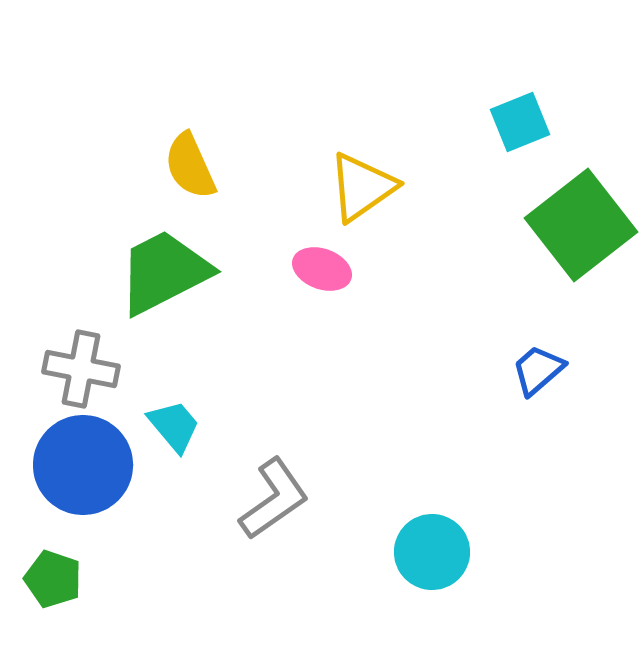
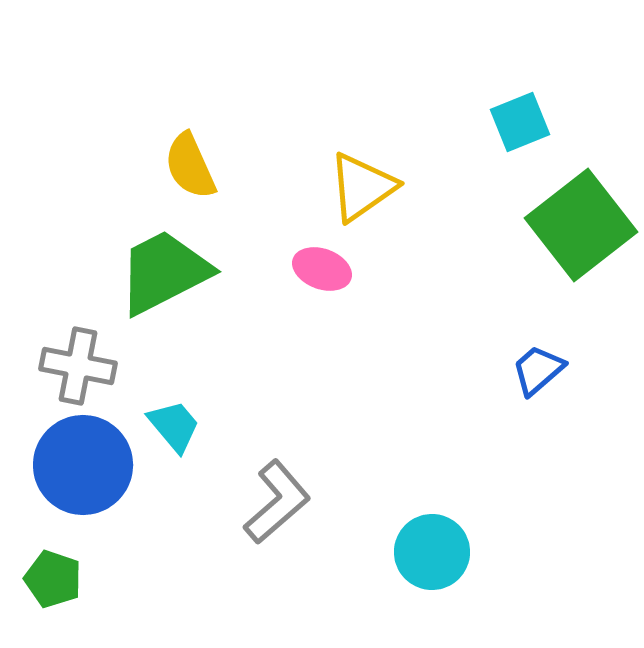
gray cross: moved 3 px left, 3 px up
gray L-shape: moved 3 px right, 3 px down; rotated 6 degrees counterclockwise
